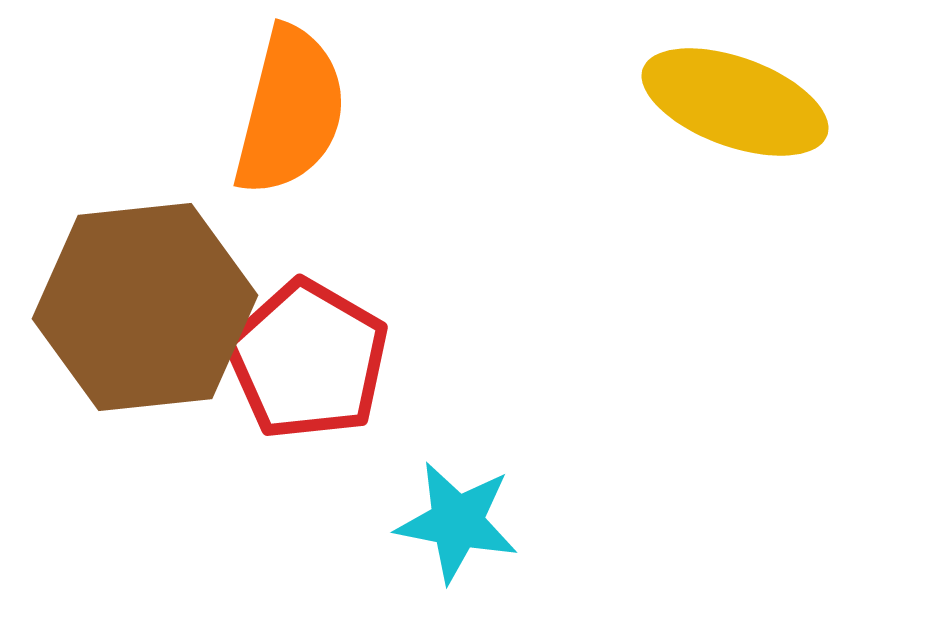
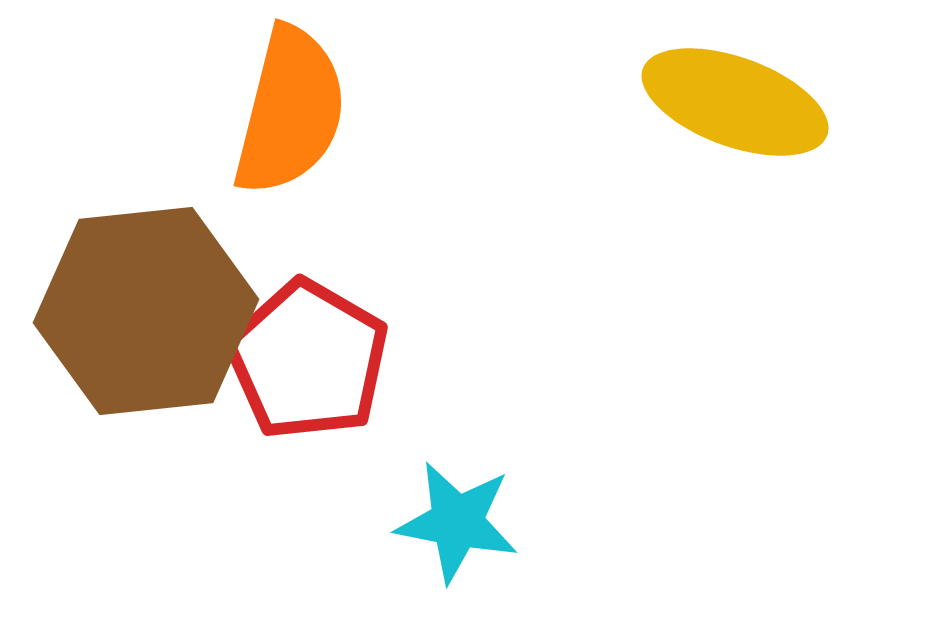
brown hexagon: moved 1 px right, 4 px down
